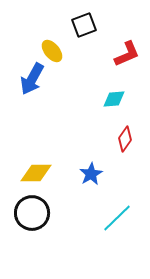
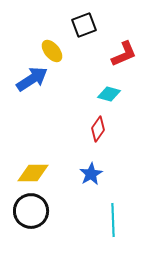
red L-shape: moved 3 px left
blue arrow: rotated 152 degrees counterclockwise
cyan diamond: moved 5 px left, 5 px up; rotated 20 degrees clockwise
red diamond: moved 27 px left, 10 px up
yellow diamond: moved 3 px left
black circle: moved 1 px left, 2 px up
cyan line: moved 4 px left, 2 px down; rotated 48 degrees counterclockwise
